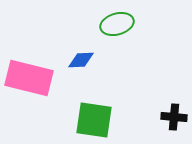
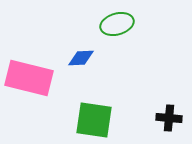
blue diamond: moved 2 px up
black cross: moved 5 px left, 1 px down
